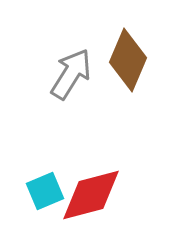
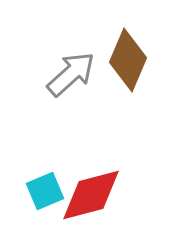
gray arrow: rotated 16 degrees clockwise
